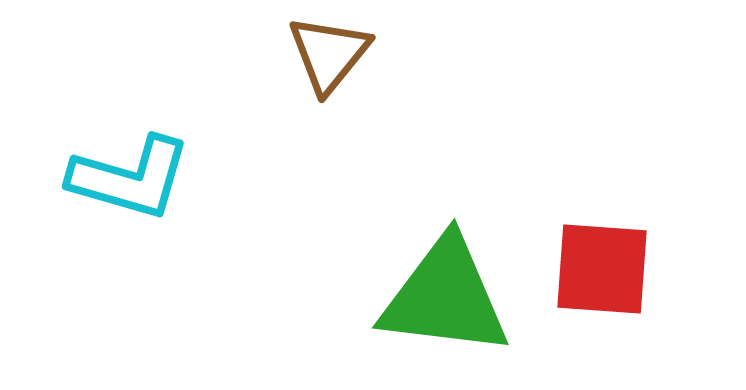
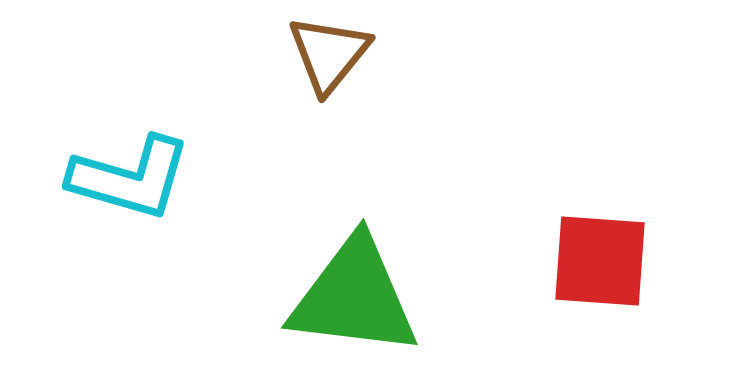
red square: moved 2 px left, 8 px up
green triangle: moved 91 px left
